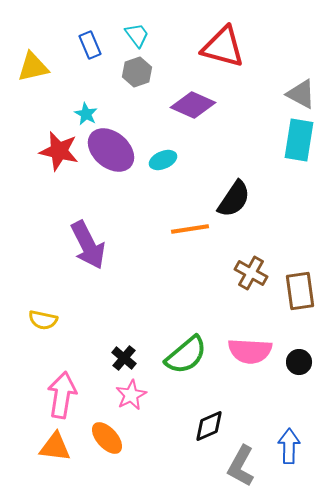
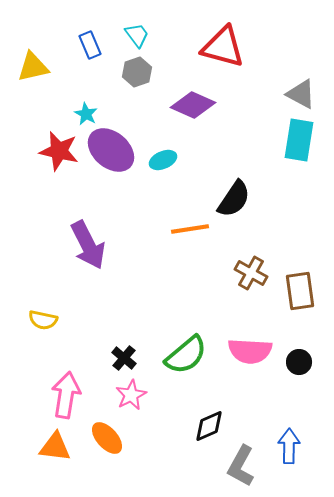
pink arrow: moved 4 px right
